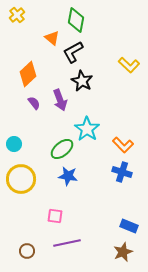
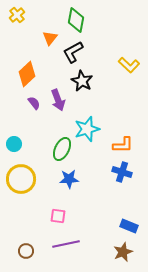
orange triangle: moved 2 px left; rotated 28 degrees clockwise
orange diamond: moved 1 px left
purple arrow: moved 2 px left
cyan star: rotated 20 degrees clockwise
orange L-shape: rotated 45 degrees counterclockwise
green ellipse: rotated 25 degrees counterclockwise
blue star: moved 1 px right, 3 px down; rotated 12 degrees counterclockwise
pink square: moved 3 px right
purple line: moved 1 px left, 1 px down
brown circle: moved 1 px left
